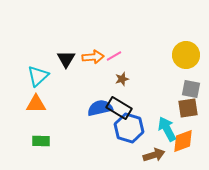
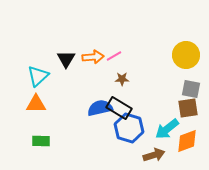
brown star: rotated 16 degrees clockwise
cyan arrow: rotated 100 degrees counterclockwise
orange diamond: moved 4 px right
